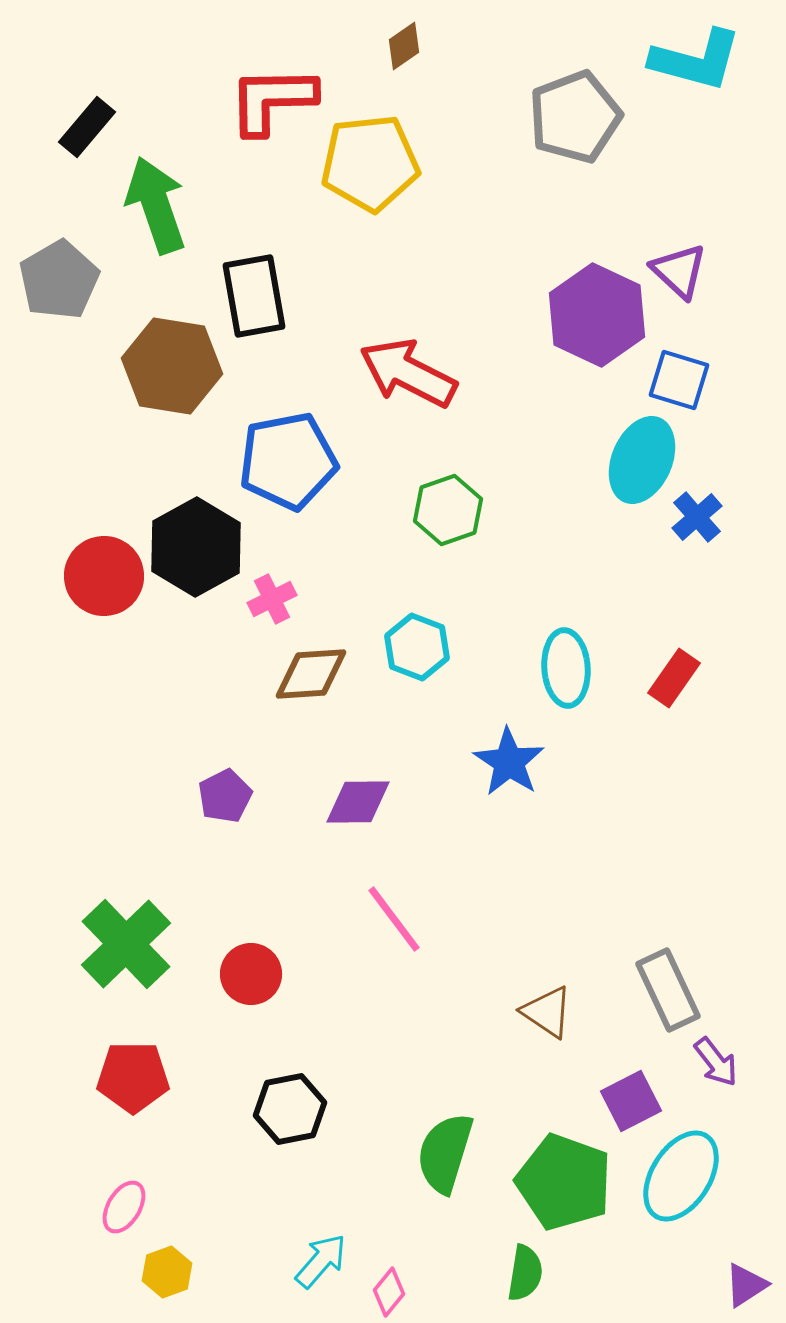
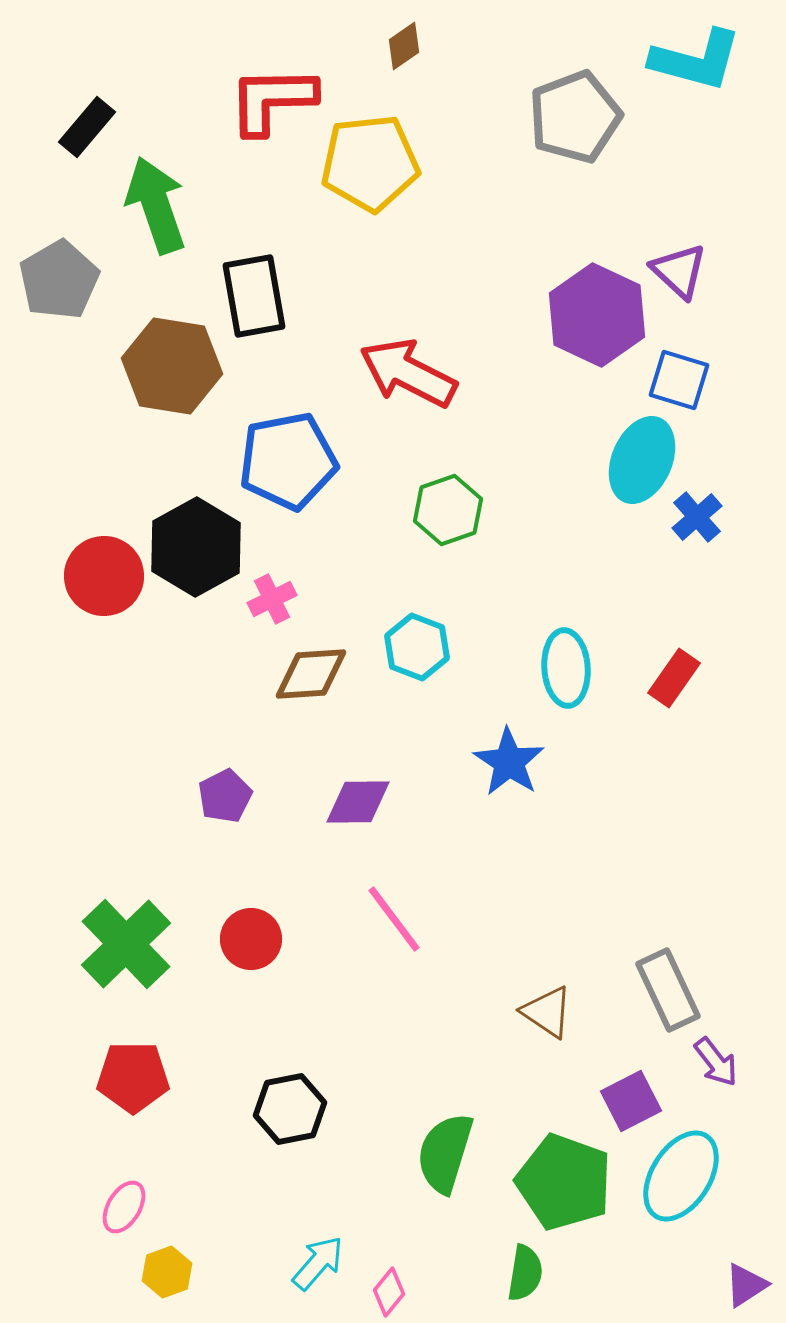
red circle at (251, 974): moved 35 px up
cyan arrow at (321, 1261): moved 3 px left, 2 px down
